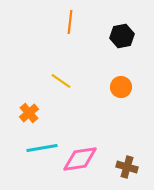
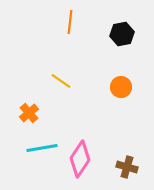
black hexagon: moved 2 px up
pink diamond: rotated 48 degrees counterclockwise
